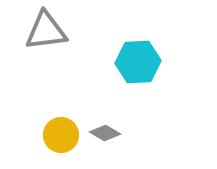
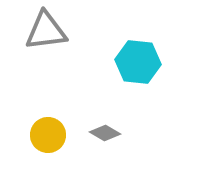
cyan hexagon: rotated 9 degrees clockwise
yellow circle: moved 13 px left
